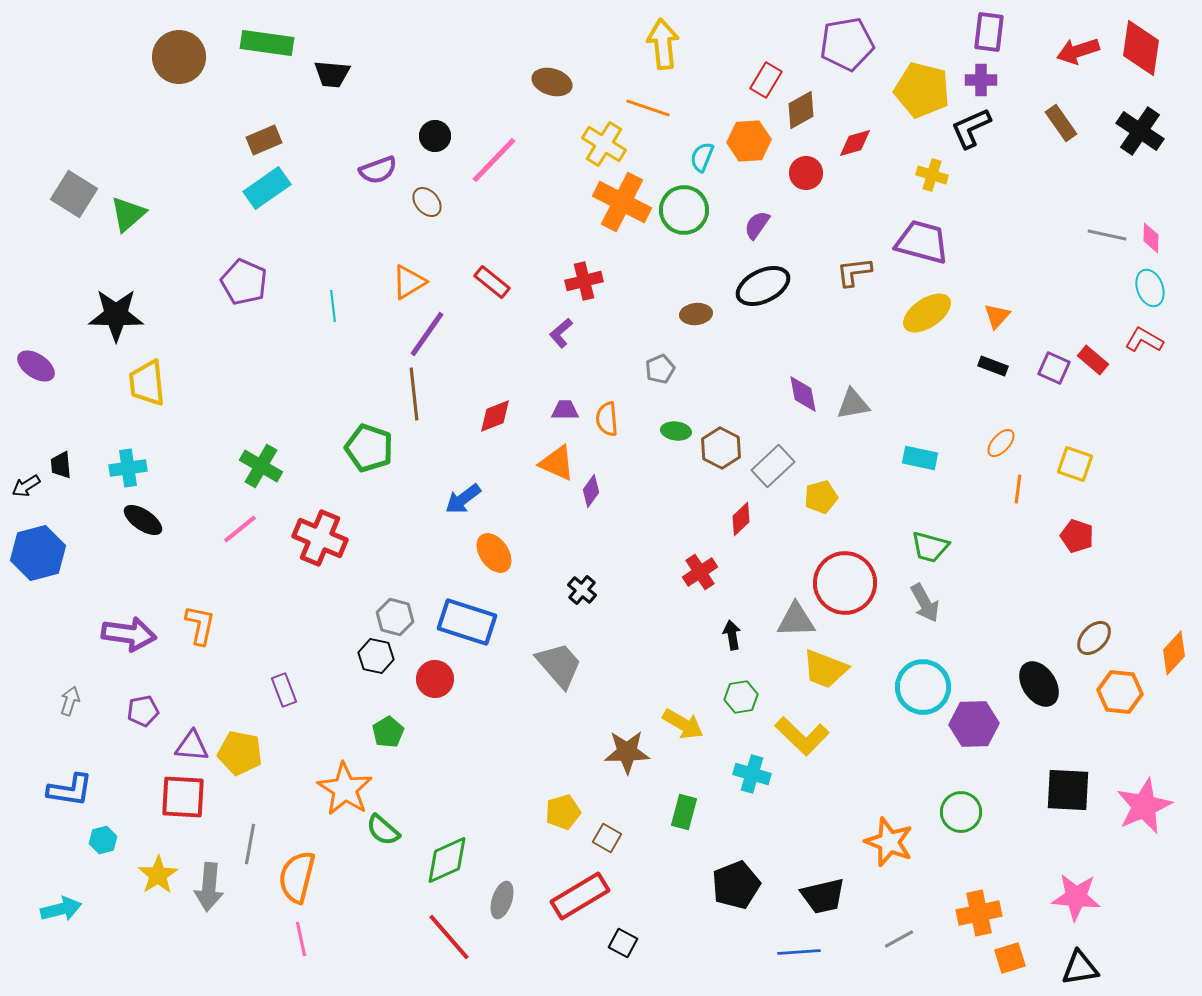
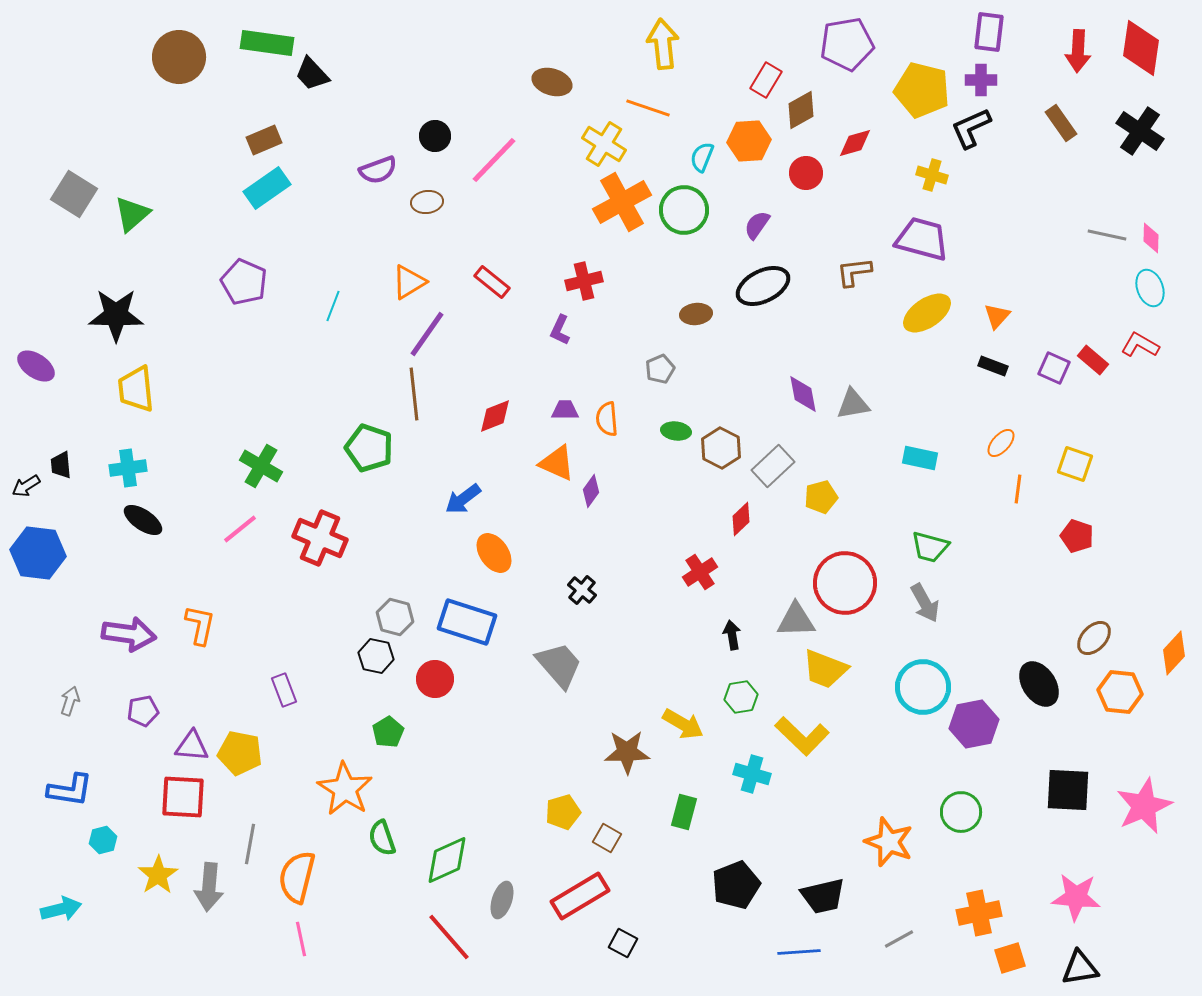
red arrow at (1078, 51): rotated 69 degrees counterclockwise
black trapezoid at (332, 74): moved 20 px left; rotated 42 degrees clockwise
brown ellipse at (427, 202): rotated 56 degrees counterclockwise
orange cross at (622, 202): rotated 34 degrees clockwise
green triangle at (128, 214): moved 4 px right
purple trapezoid at (922, 242): moved 3 px up
cyan line at (333, 306): rotated 28 degrees clockwise
purple L-shape at (561, 333): moved 1 px left, 3 px up; rotated 24 degrees counterclockwise
red L-shape at (1144, 340): moved 4 px left, 5 px down
yellow trapezoid at (147, 383): moved 11 px left, 6 px down
blue hexagon at (38, 553): rotated 22 degrees clockwise
purple hexagon at (974, 724): rotated 9 degrees counterclockwise
green semicircle at (383, 830): moved 1 px left, 8 px down; rotated 30 degrees clockwise
